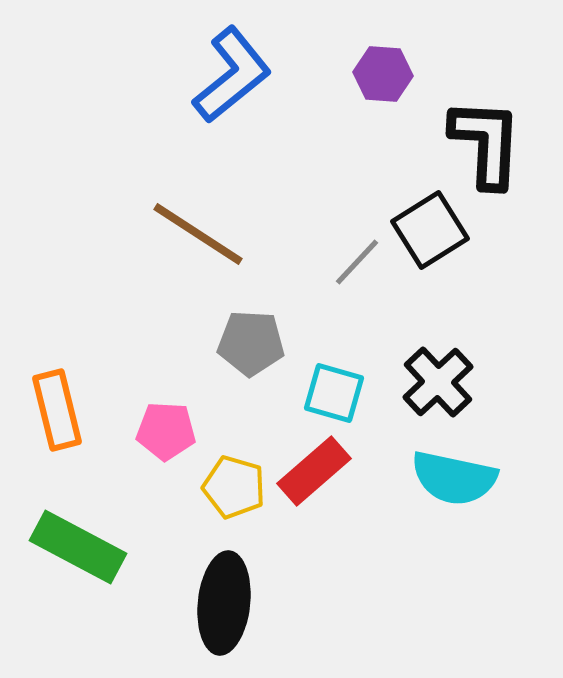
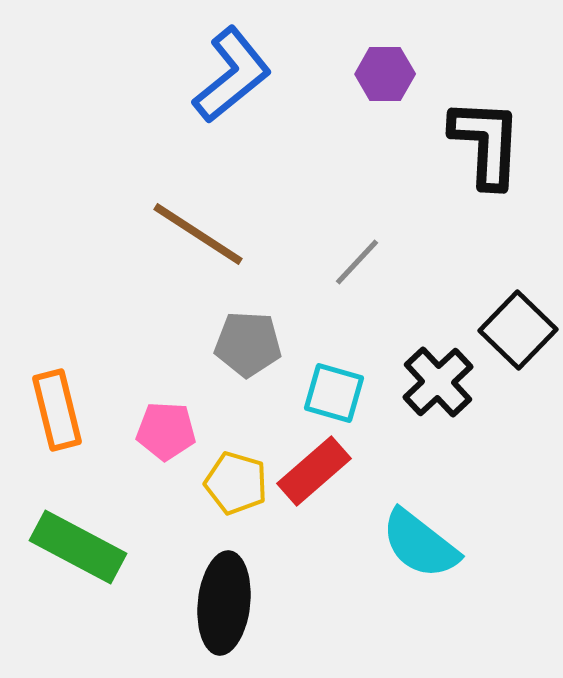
purple hexagon: moved 2 px right; rotated 4 degrees counterclockwise
black square: moved 88 px right, 100 px down; rotated 14 degrees counterclockwise
gray pentagon: moved 3 px left, 1 px down
cyan semicircle: moved 34 px left, 66 px down; rotated 26 degrees clockwise
yellow pentagon: moved 2 px right, 4 px up
